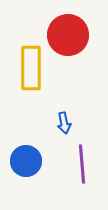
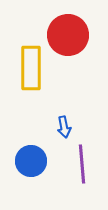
blue arrow: moved 4 px down
blue circle: moved 5 px right
